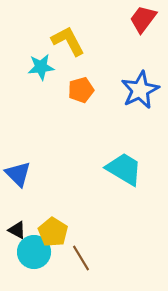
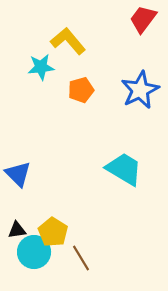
yellow L-shape: rotated 12 degrees counterclockwise
black triangle: rotated 36 degrees counterclockwise
